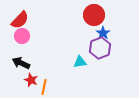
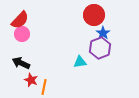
pink circle: moved 2 px up
